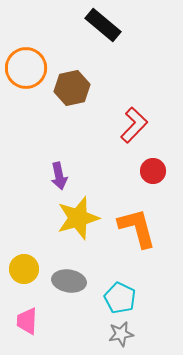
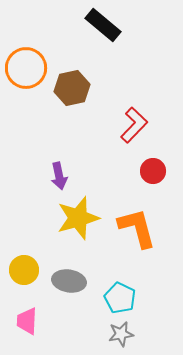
yellow circle: moved 1 px down
